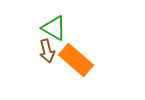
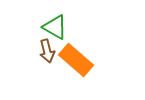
green triangle: moved 1 px right, 1 px up
